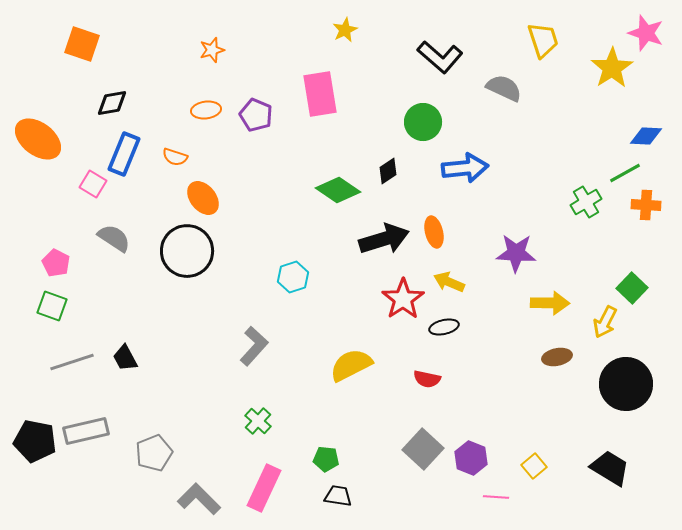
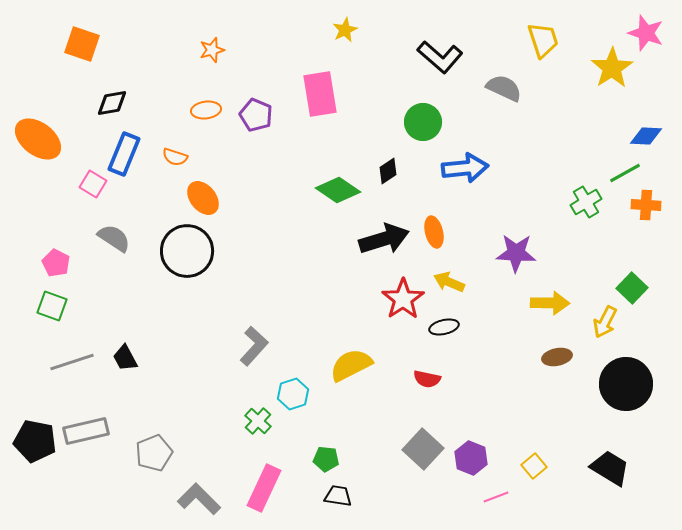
cyan hexagon at (293, 277): moved 117 px down
pink line at (496, 497): rotated 25 degrees counterclockwise
